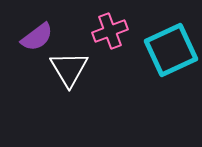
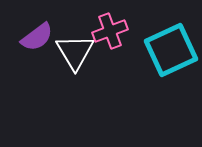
white triangle: moved 6 px right, 17 px up
